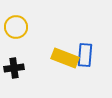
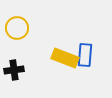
yellow circle: moved 1 px right, 1 px down
black cross: moved 2 px down
